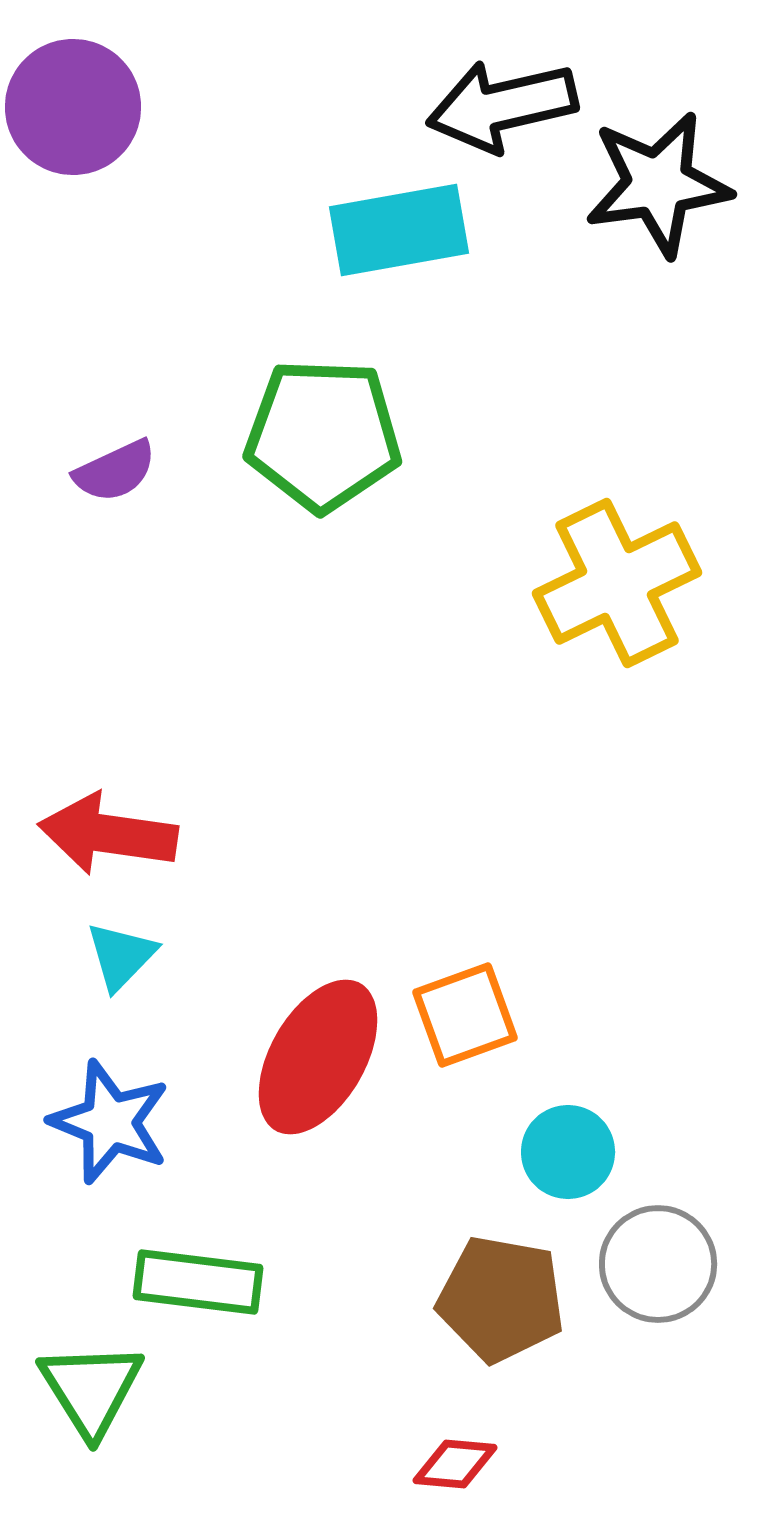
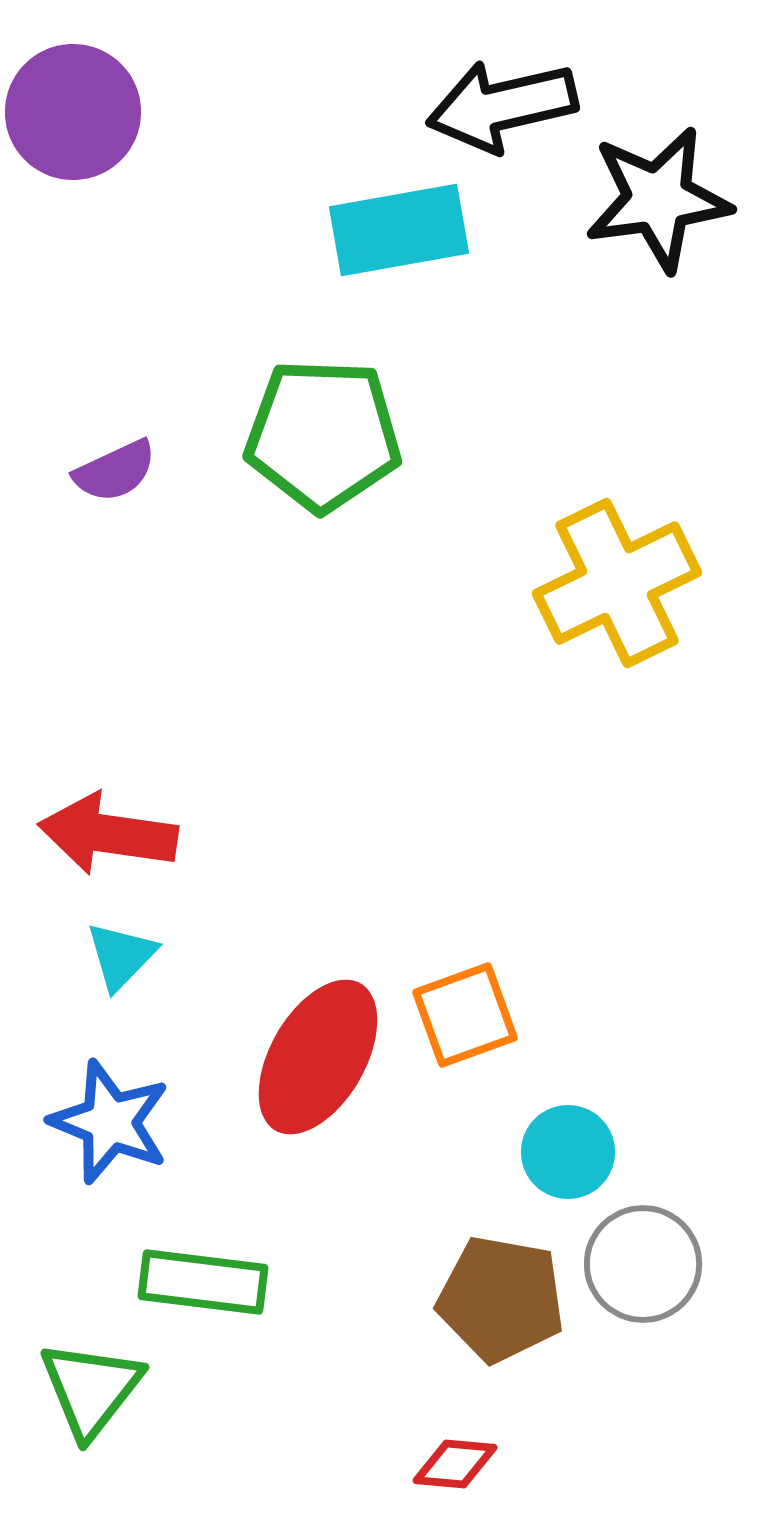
purple circle: moved 5 px down
black star: moved 15 px down
gray circle: moved 15 px left
green rectangle: moved 5 px right
green triangle: rotated 10 degrees clockwise
